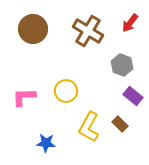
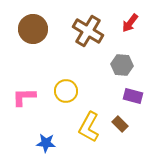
gray hexagon: rotated 15 degrees counterclockwise
purple rectangle: rotated 24 degrees counterclockwise
